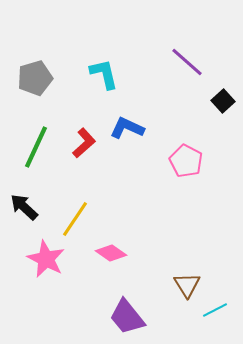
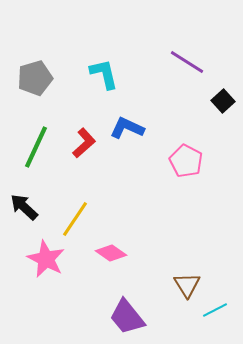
purple line: rotated 9 degrees counterclockwise
